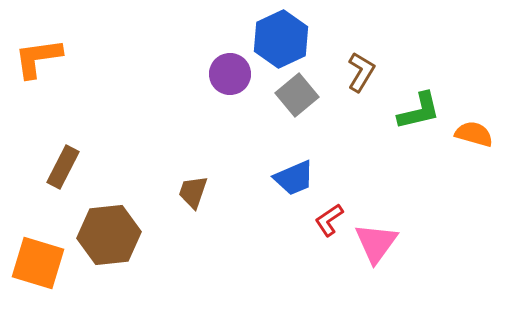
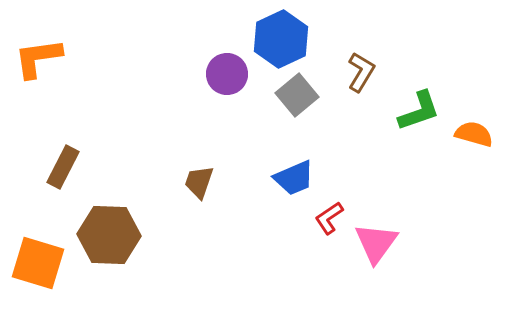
purple circle: moved 3 px left
green L-shape: rotated 6 degrees counterclockwise
brown trapezoid: moved 6 px right, 10 px up
red L-shape: moved 2 px up
brown hexagon: rotated 8 degrees clockwise
